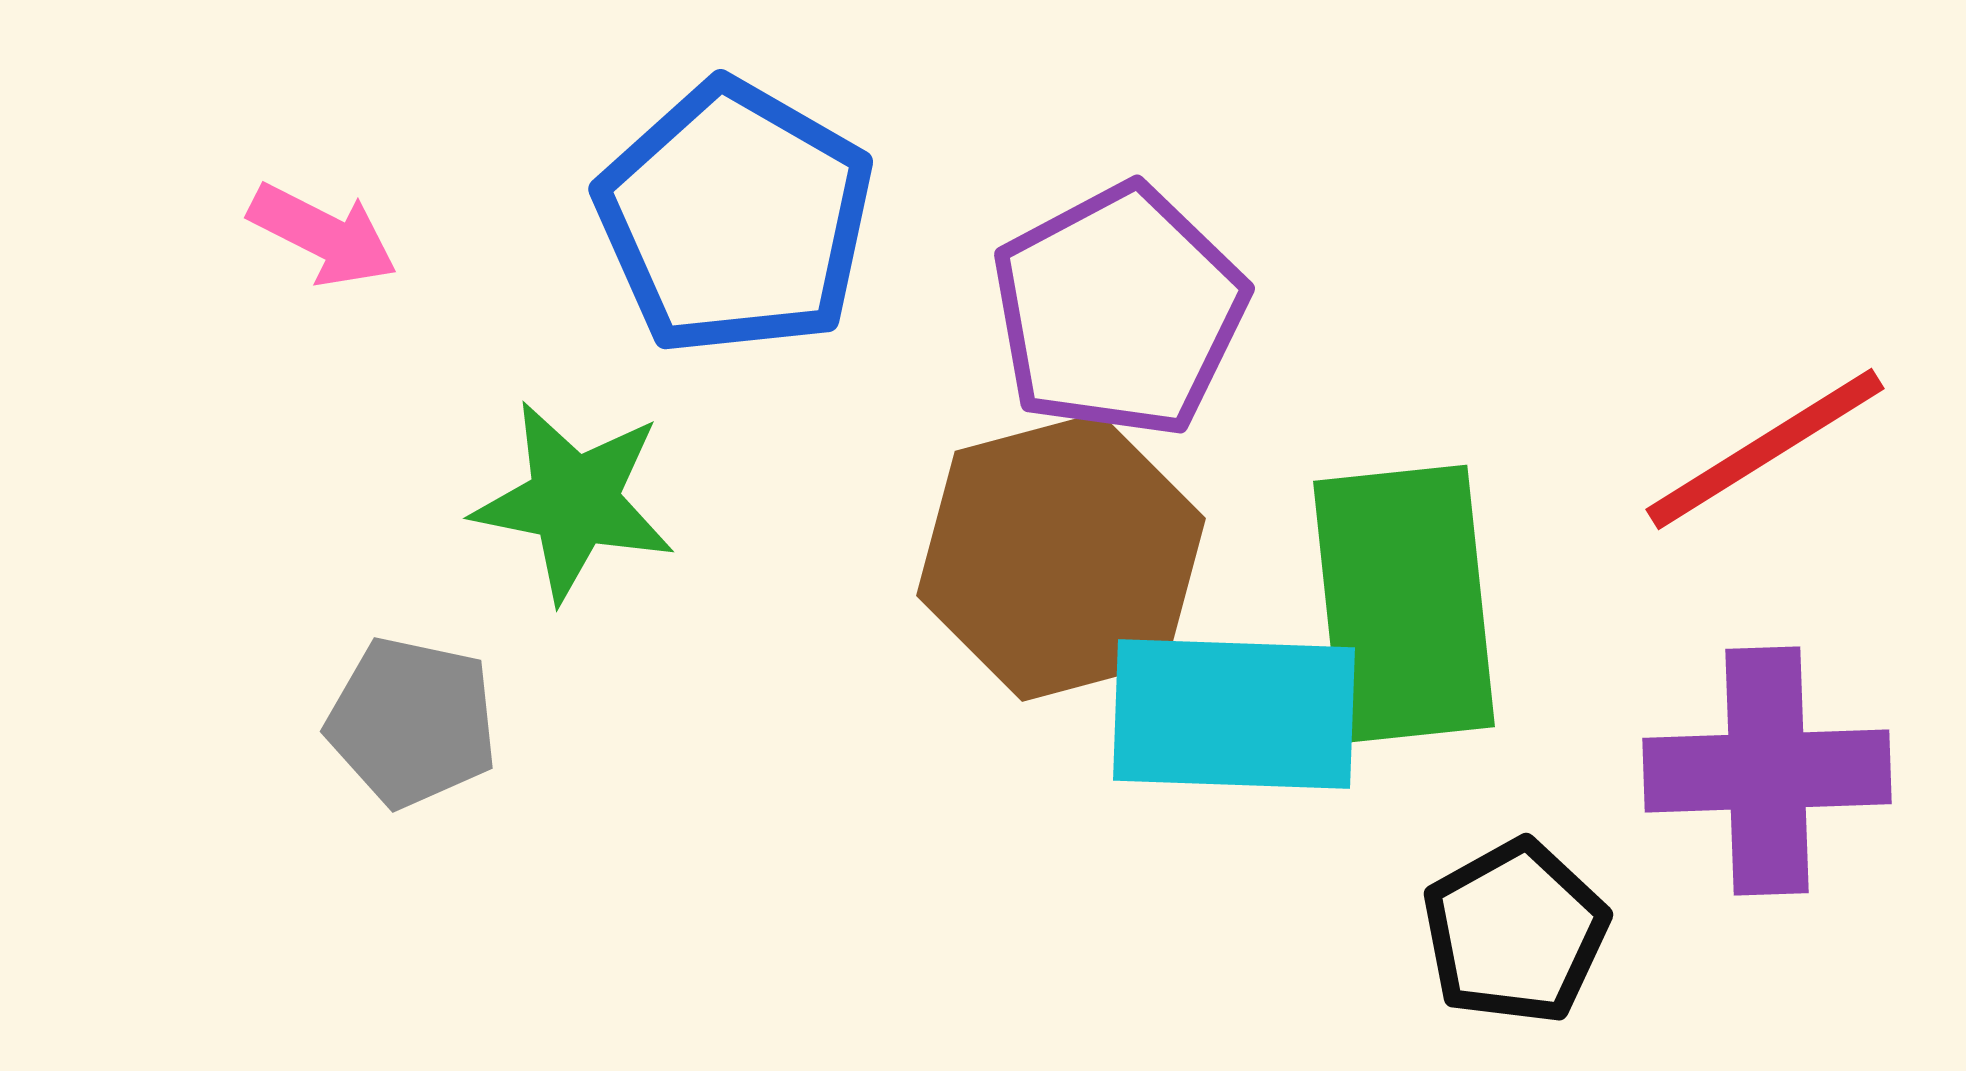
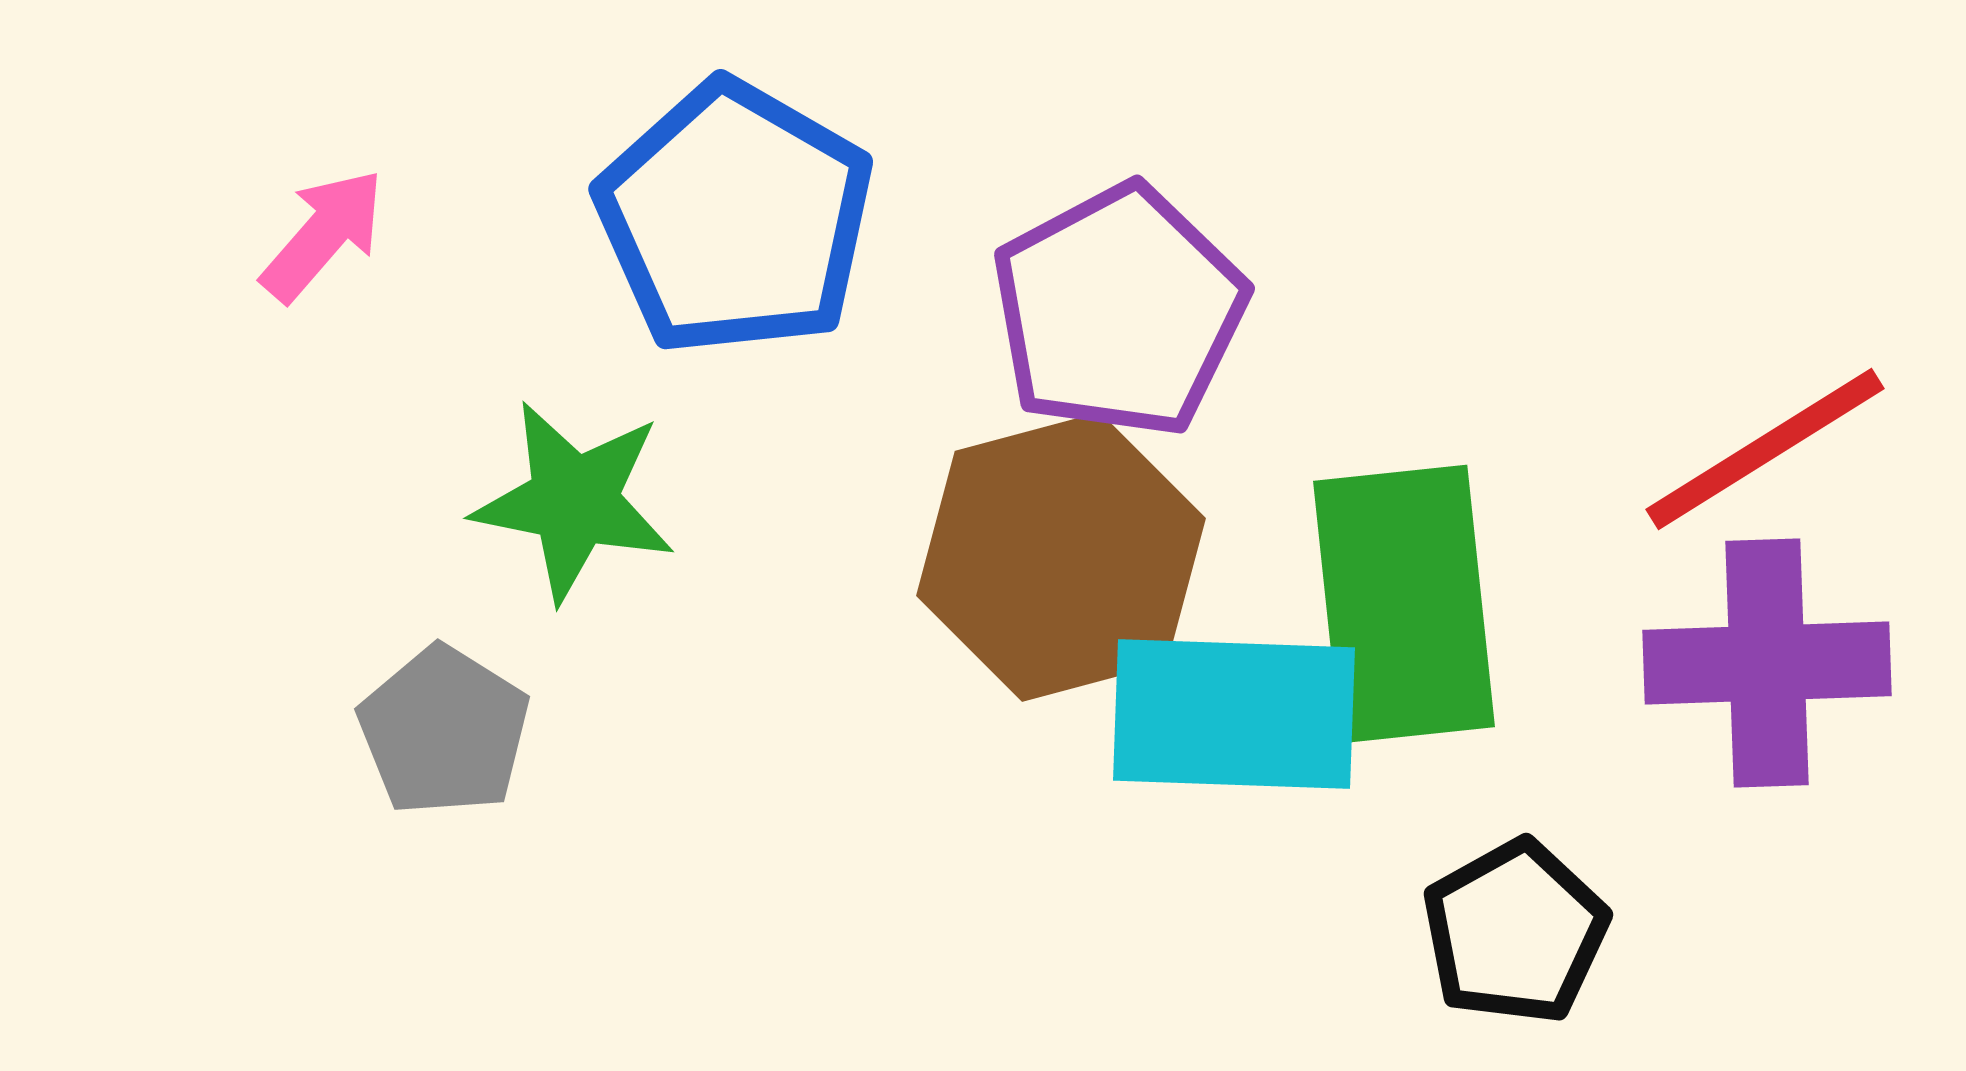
pink arrow: rotated 76 degrees counterclockwise
gray pentagon: moved 32 px right, 9 px down; rotated 20 degrees clockwise
purple cross: moved 108 px up
